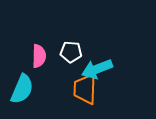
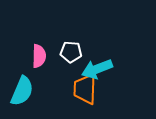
cyan semicircle: moved 2 px down
